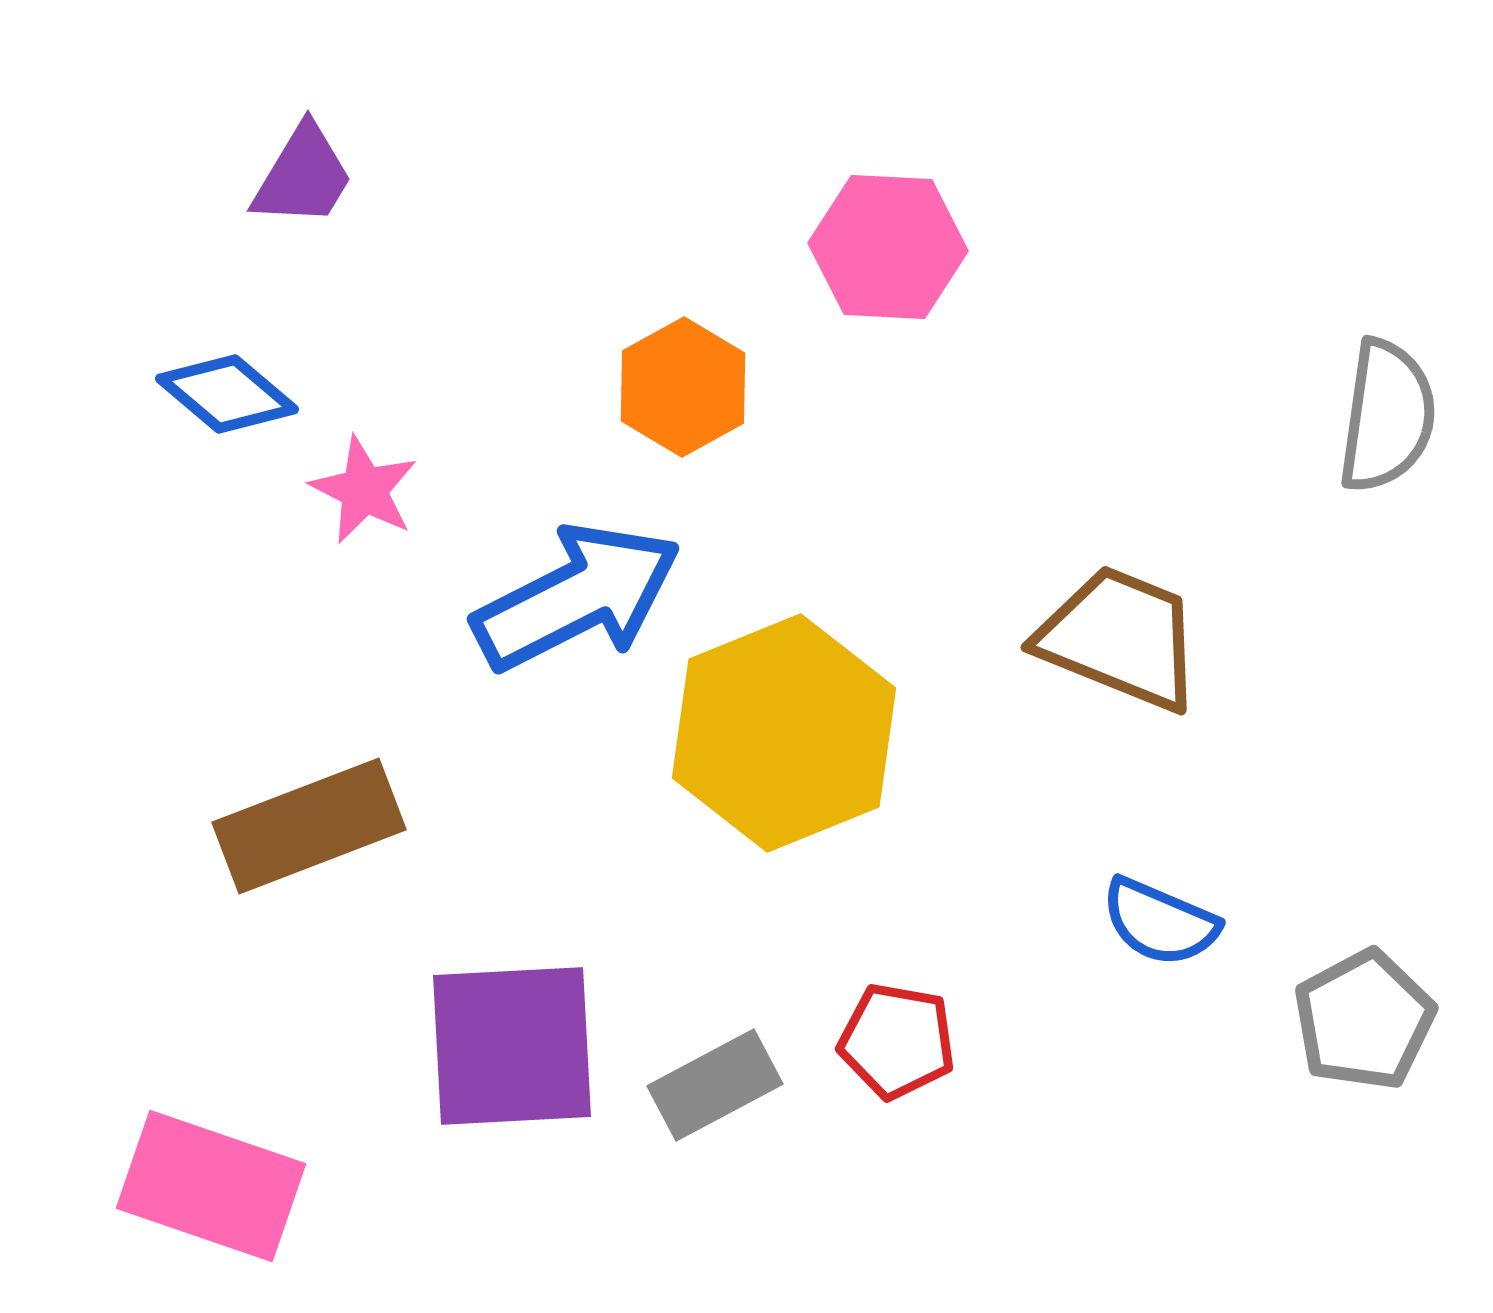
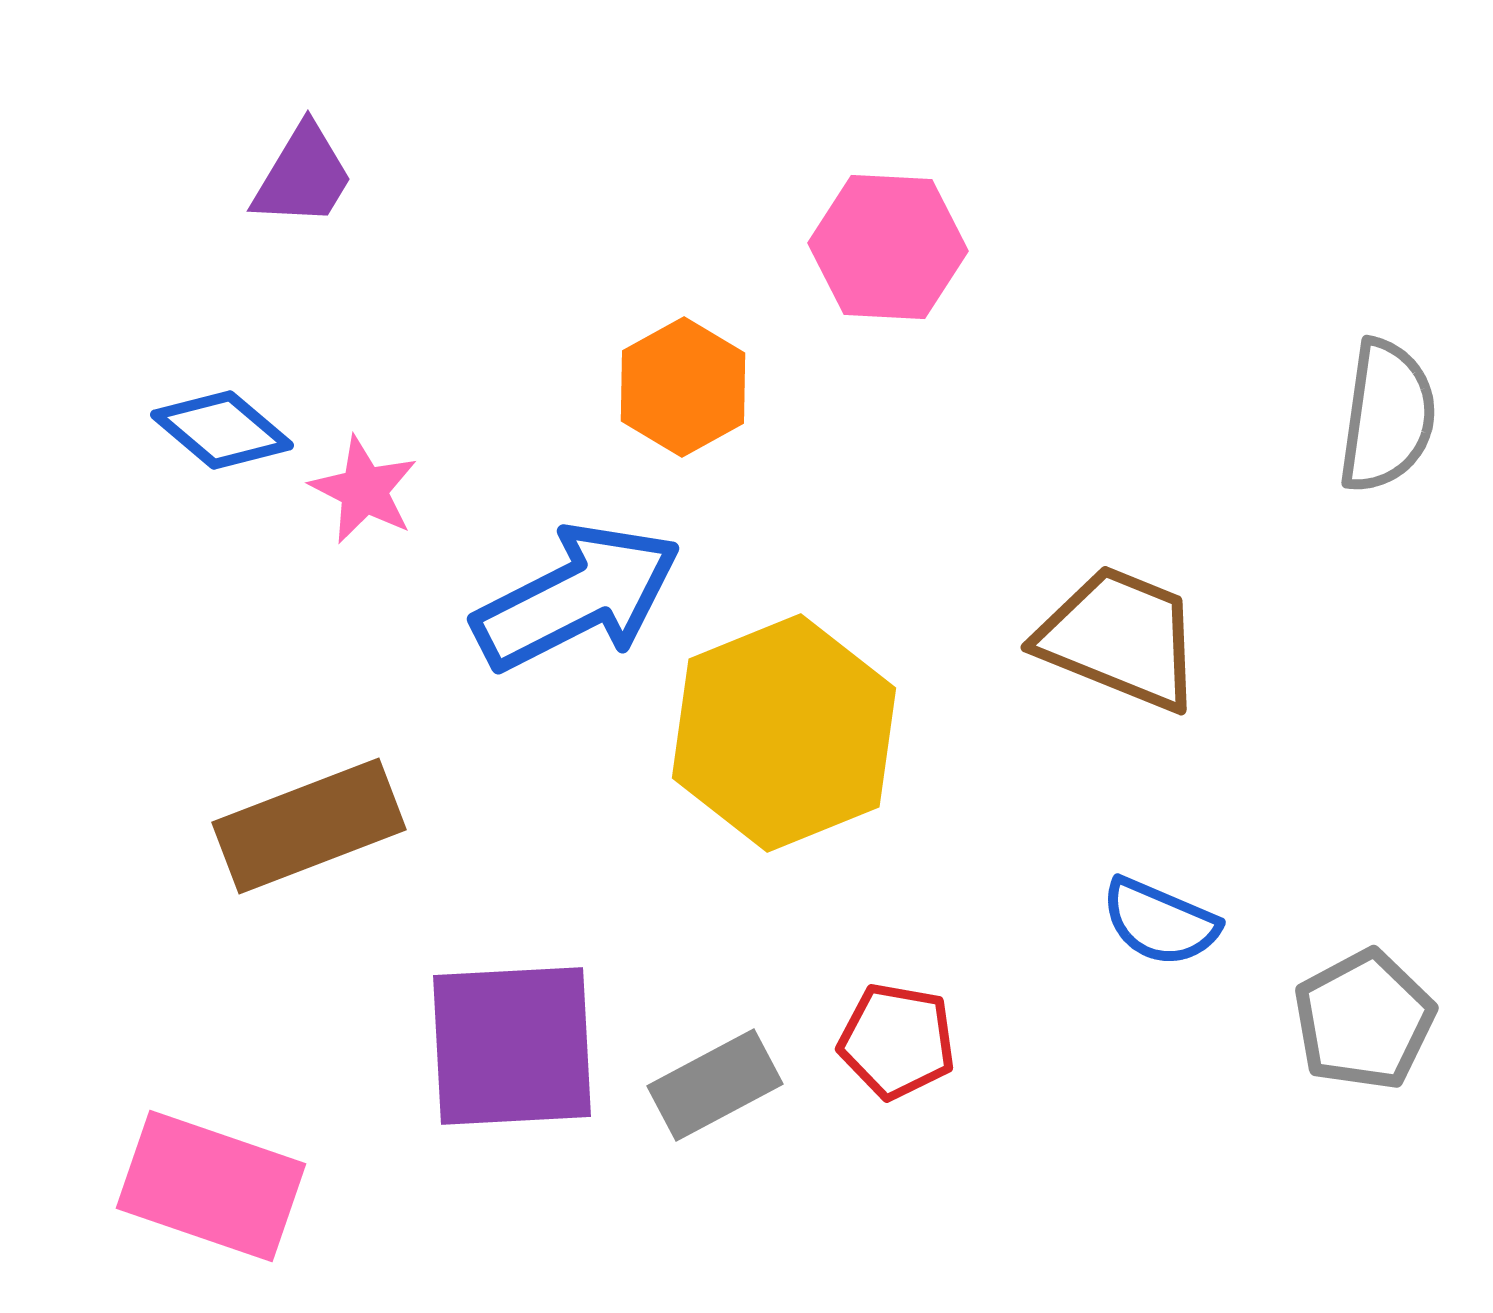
blue diamond: moved 5 px left, 36 px down
